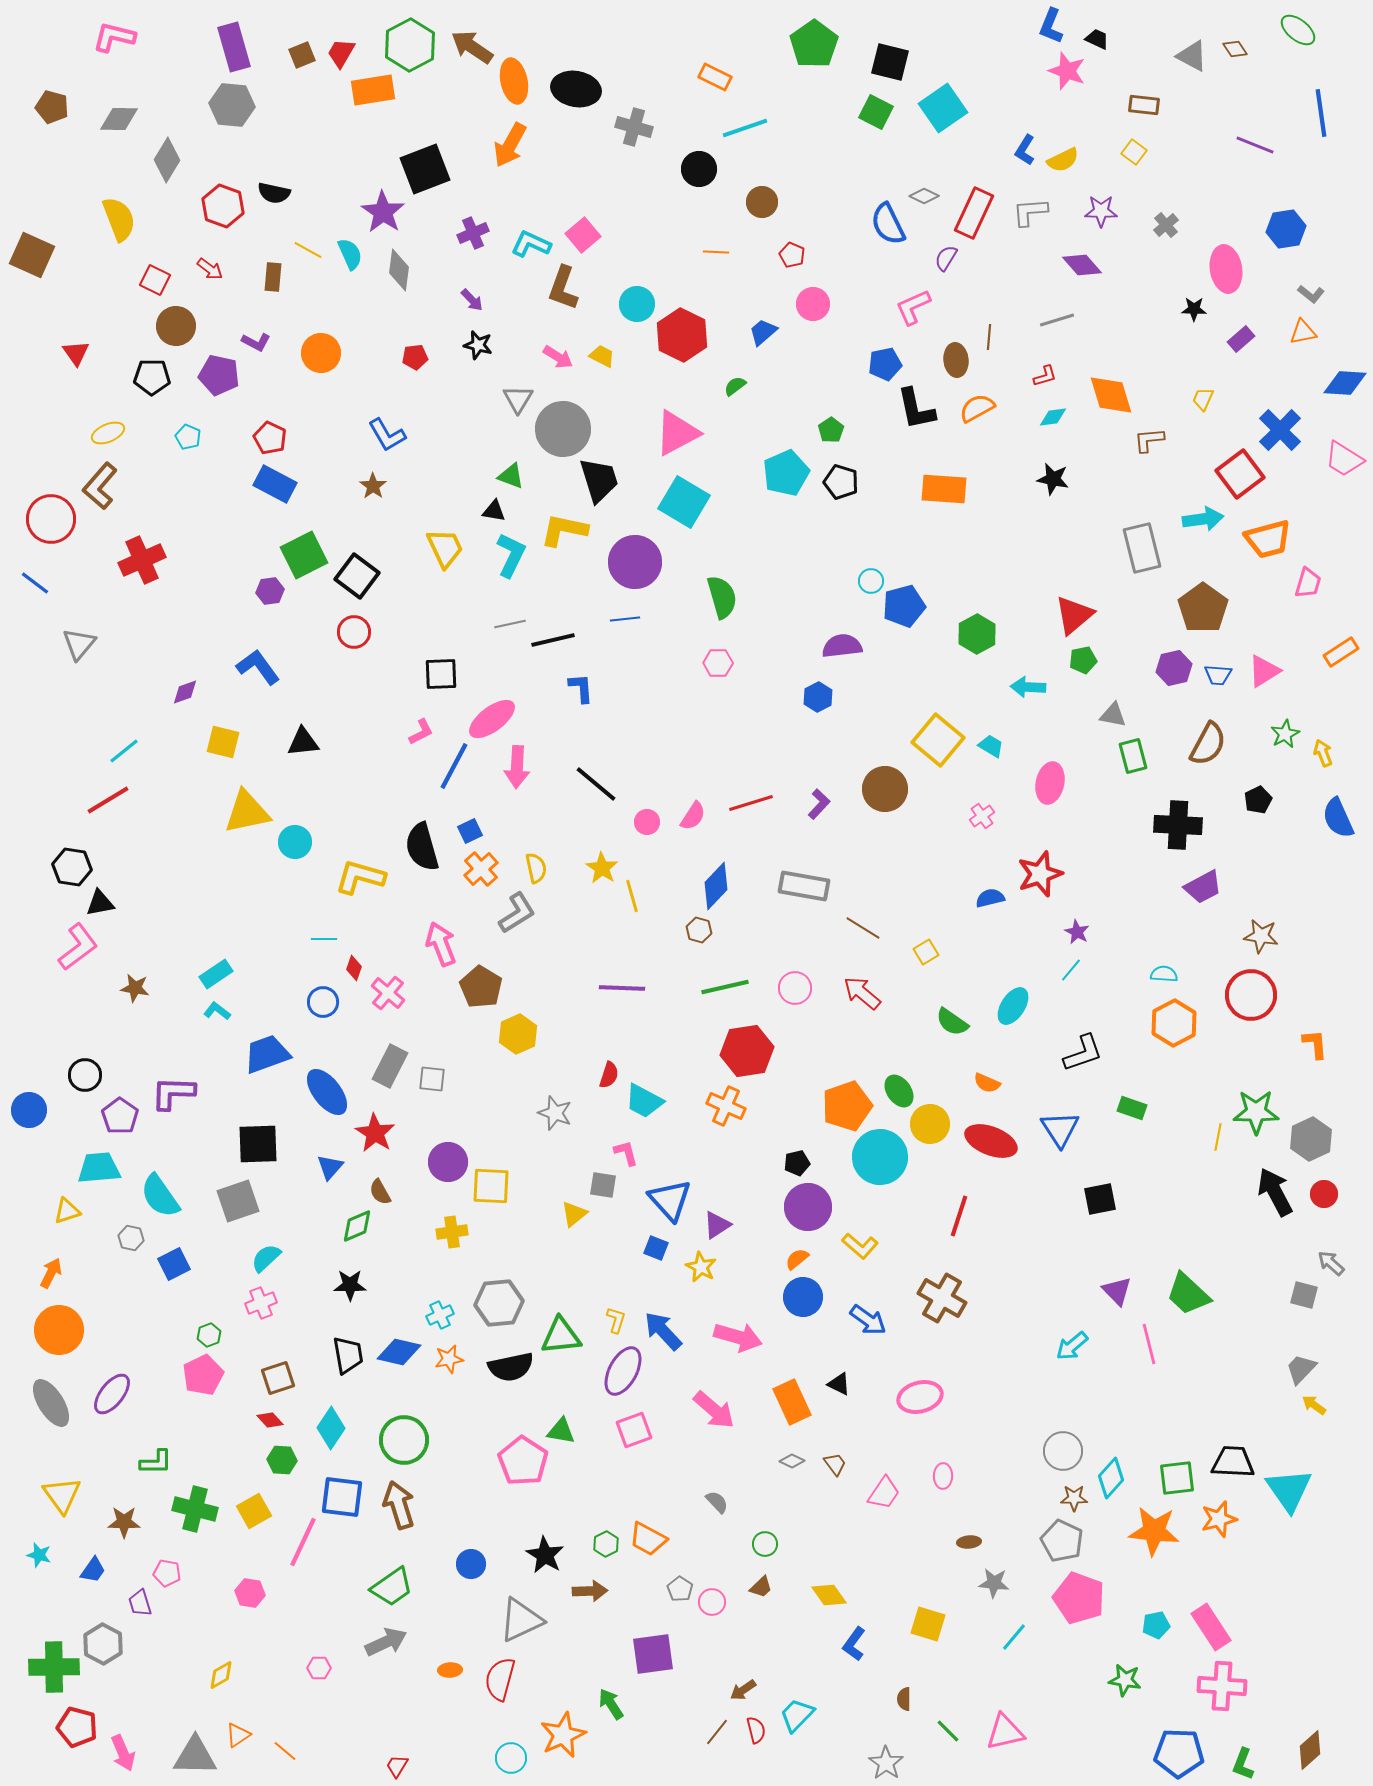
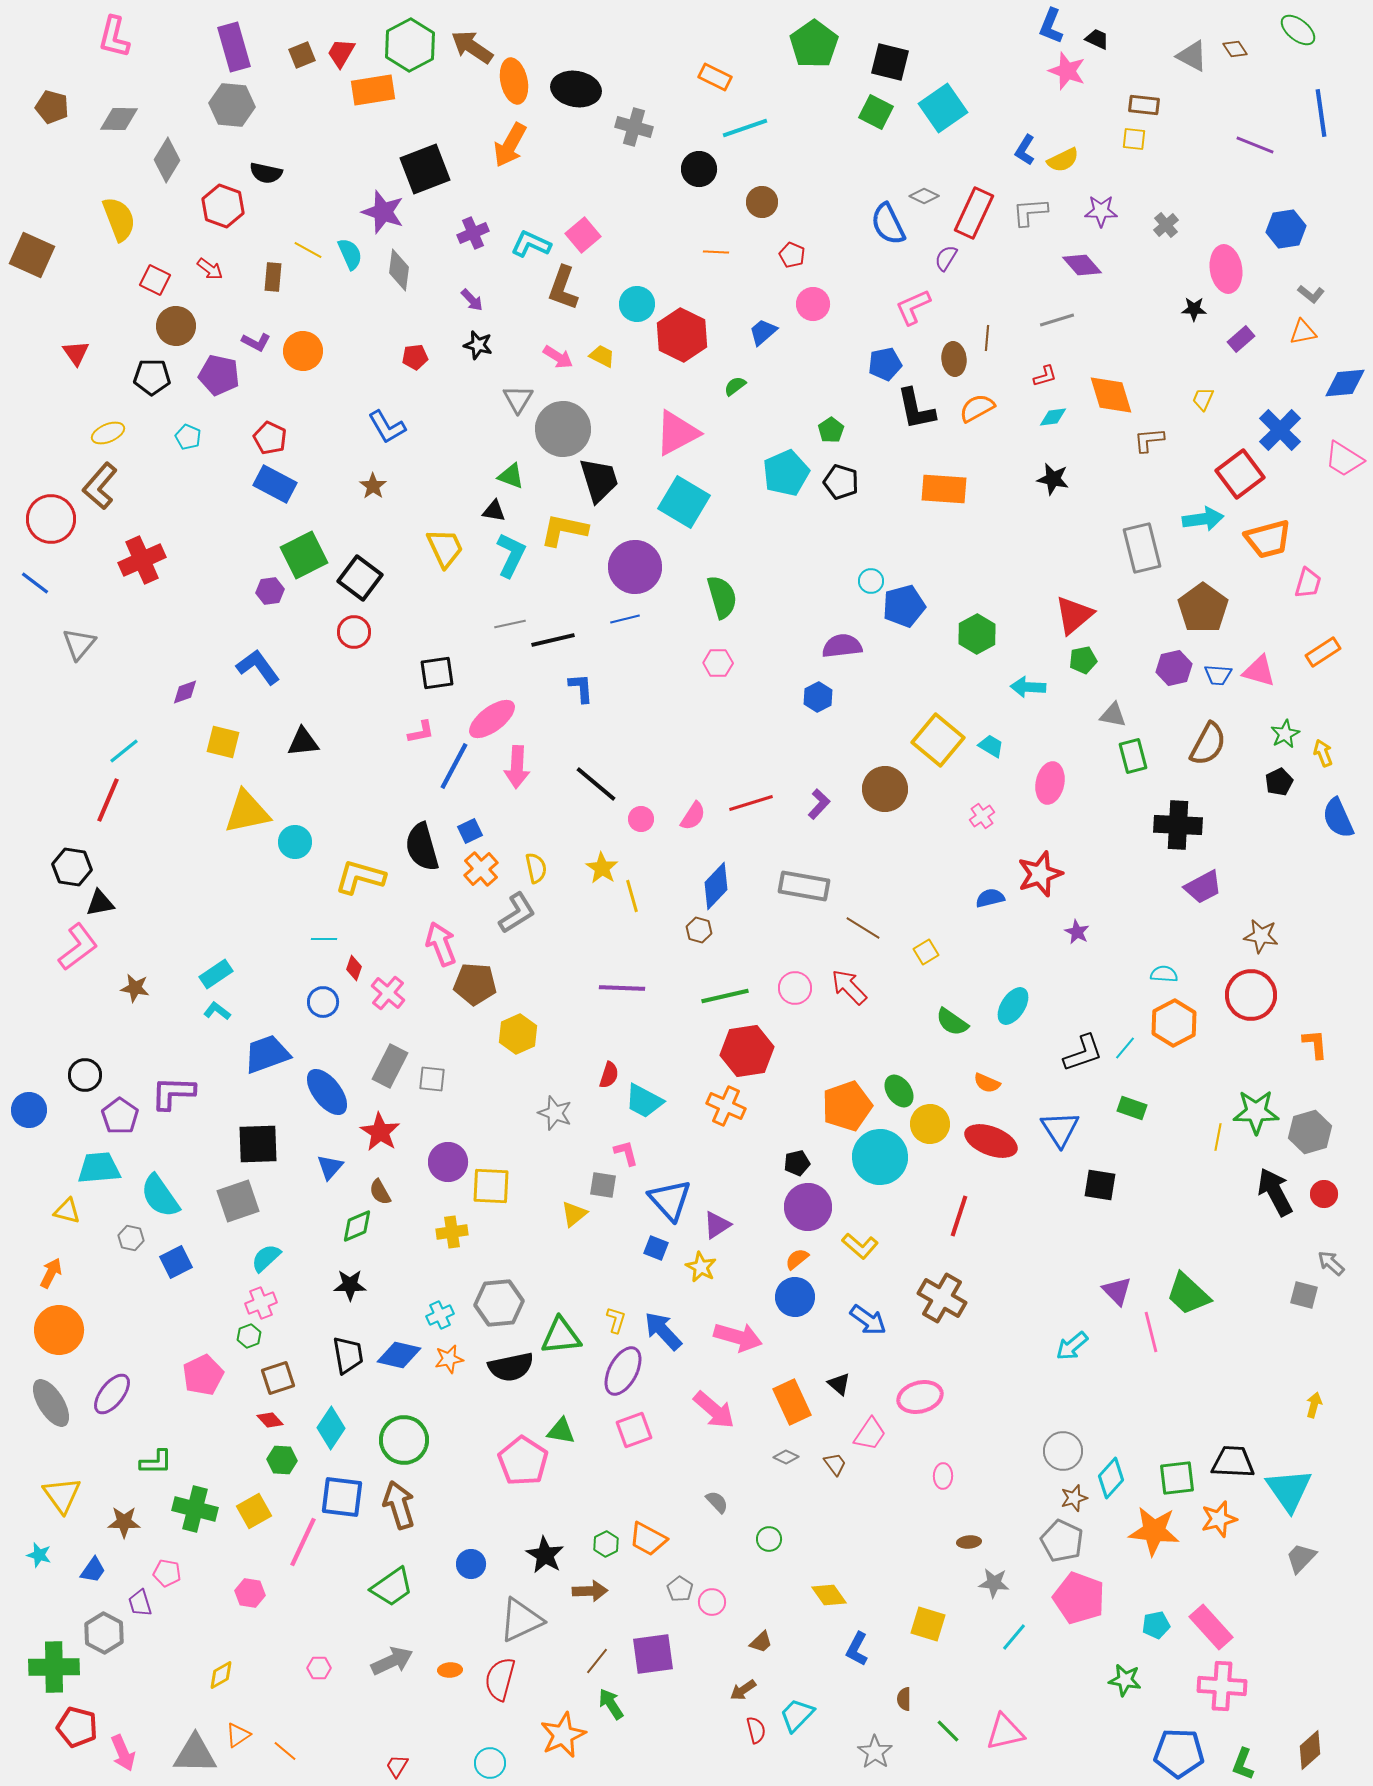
pink L-shape at (114, 37): rotated 90 degrees counterclockwise
yellow square at (1134, 152): moved 13 px up; rotated 30 degrees counterclockwise
black semicircle at (274, 193): moved 8 px left, 20 px up
purple star at (383, 212): rotated 15 degrees counterclockwise
brown line at (989, 337): moved 2 px left, 1 px down
orange circle at (321, 353): moved 18 px left, 2 px up
brown ellipse at (956, 360): moved 2 px left, 1 px up
blue diamond at (1345, 383): rotated 9 degrees counterclockwise
blue L-shape at (387, 435): moved 8 px up
purple circle at (635, 562): moved 5 px down
black square at (357, 576): moved 3 px right, 2 px down
blue line at (625, 619): rotated 8 degrees counterclockwise
orange rectangle at (1341, 652): moved 18 px left
pink triangle at (1264, 671): moved 5 px left; rotated 48 degrees clockwise
black square at (441, 674): moved 4 px left, 1 px up; rotated 6 degrees counterclockwise
pink L-shape at (421, 732): rotated 16 degrees clockwise
red line at (108, 800): rotated 36 degrees counterclockwise
black pentagon at (1258, 800): moved 21 px right, 18 px up
pink circle at (647, 822): moved 6 px left, 3 px up
cyan line at (1071, 970): moved 54 px right, 78 px down
brown pentagon at (481, 987): moved 6 px left, 3 px up; rotated 27 degrees counterclockwise
green line at (725, 987): moved 9 px down
red arrow at (862, 993): moved 13 px left, 6 px up; rotated 6 degrees clockwise
red star at (375, 1133): moved 5 px right, 1 px up
gray hexagon at (1311, 1139): moved 1 px left, 7 px up; rotated 9 degrees clockwise
black square at (1100, 1199): moved 14 px up; rotated 20 degrees clockwise
yellow triangle at (67, 1211): rotated 32 degrees clockwise
blue square at (174, 1264): moved 2 px right, 2 px up
blue circle at (803, 1297): moved 8 px left
green hexagon at (209, 1335): moved 40 px right, 1 px down
pink line at (1149, 1344): moved 2 px right, 12 px up
blue diamond at (399, 1352): moved 3 px down
gray trapezoid at (1301, 1369): moved 189 px down
black triangle at (839, 1384): rotated 15 degrees clockwise
yellow arrow at (1314, 1405): rotated 70 degrees clockwise
gray diamond at (792, 1461): moved 6 px left, 4 px up
pink trapezoid at (884, 1493): moved 14 px left, 59 px up
brown star at (1074, 1498): rotated 16 degrees counterclockwise
green circle at (765, 1544): moved 4 px right, 5 px up
brown trapezoid at (761, 1587): moved 55 px down
pink rectangle at (1211, 1627): rotated 9 degrees counterclockwise
gray arrow at (386, 1642): moved 6 px right, 19 px down
gray hexagon at (103, 1644): moved 1 px right, 11 px up
blue L-shape at (854, 1644): moved 3 px right, 5 px down; rotated 8 degrees counterclockwise
brown line at (717, 1732): moved 120 px left, 71 px up
gray triangle at (195, 1756): moved 2 px up
cyan circle at (511, 1758): moved 21 px left, 5 px down
gray star at (886, 1763): moved 11 px left, 11 px up
